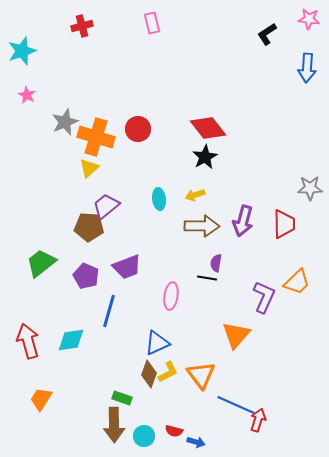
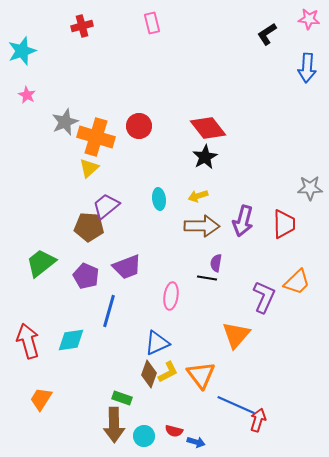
red circle at (138, 129): moved 1 px right, 3 px up
yellow arrow at (195, 195): moved 3 px right, 1 px down
